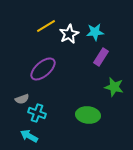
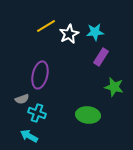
purple ellipse: moved 3 px left, 6 px down; rotated 36 degrees counterclockwise
